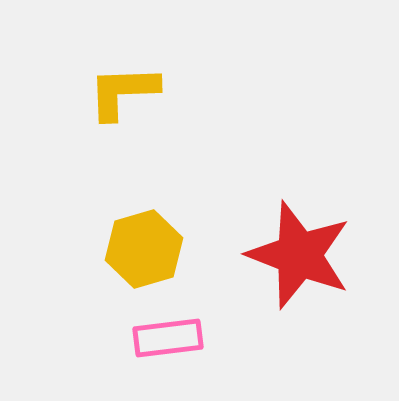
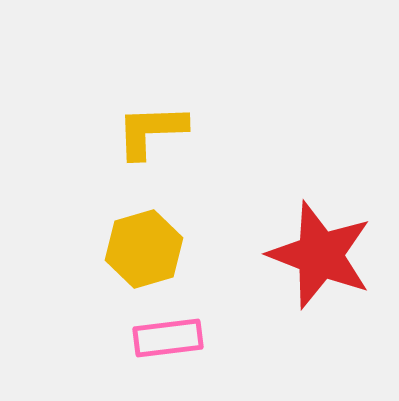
yellow L-shape: moved 28 px right, 39 px down
red star: moved 21 px right
